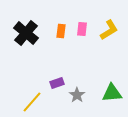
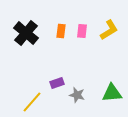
pink rectangle: moved 2 px down
gray star: rotated 21 degrees counterclockwise
